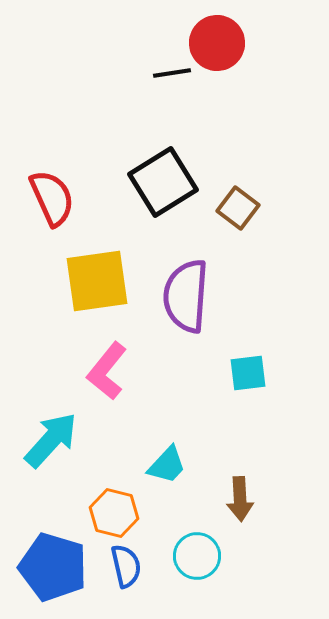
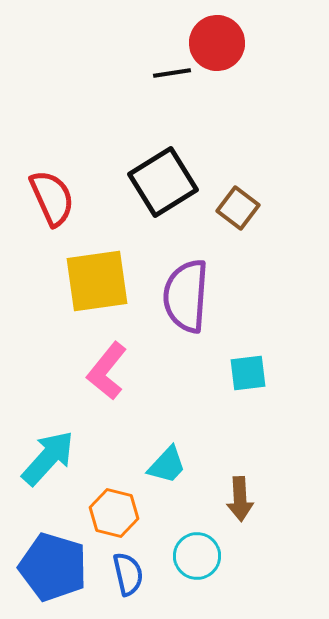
cyan arrow: moved 3 px left, 18 px down
blue semicircle: moved 2 px right, 8 px down
